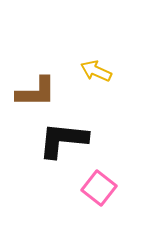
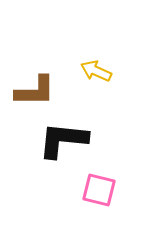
brown L-shape: moved 1 px left, 1 px up
pink square: moved 2 px down; rotated 24 degrees counterclockwise
